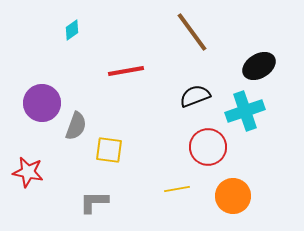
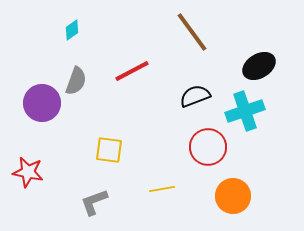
red line: moved 6 px right; rotated 18 degrees counterclockwise
gray semicircle: moved 45 px up
yellow line: moved 15 px left
gray L-shape: rotated 20 degrees counterclockwise
